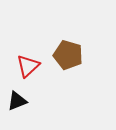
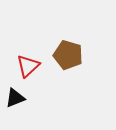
black triangle: moved 2 px left, 3 px up
